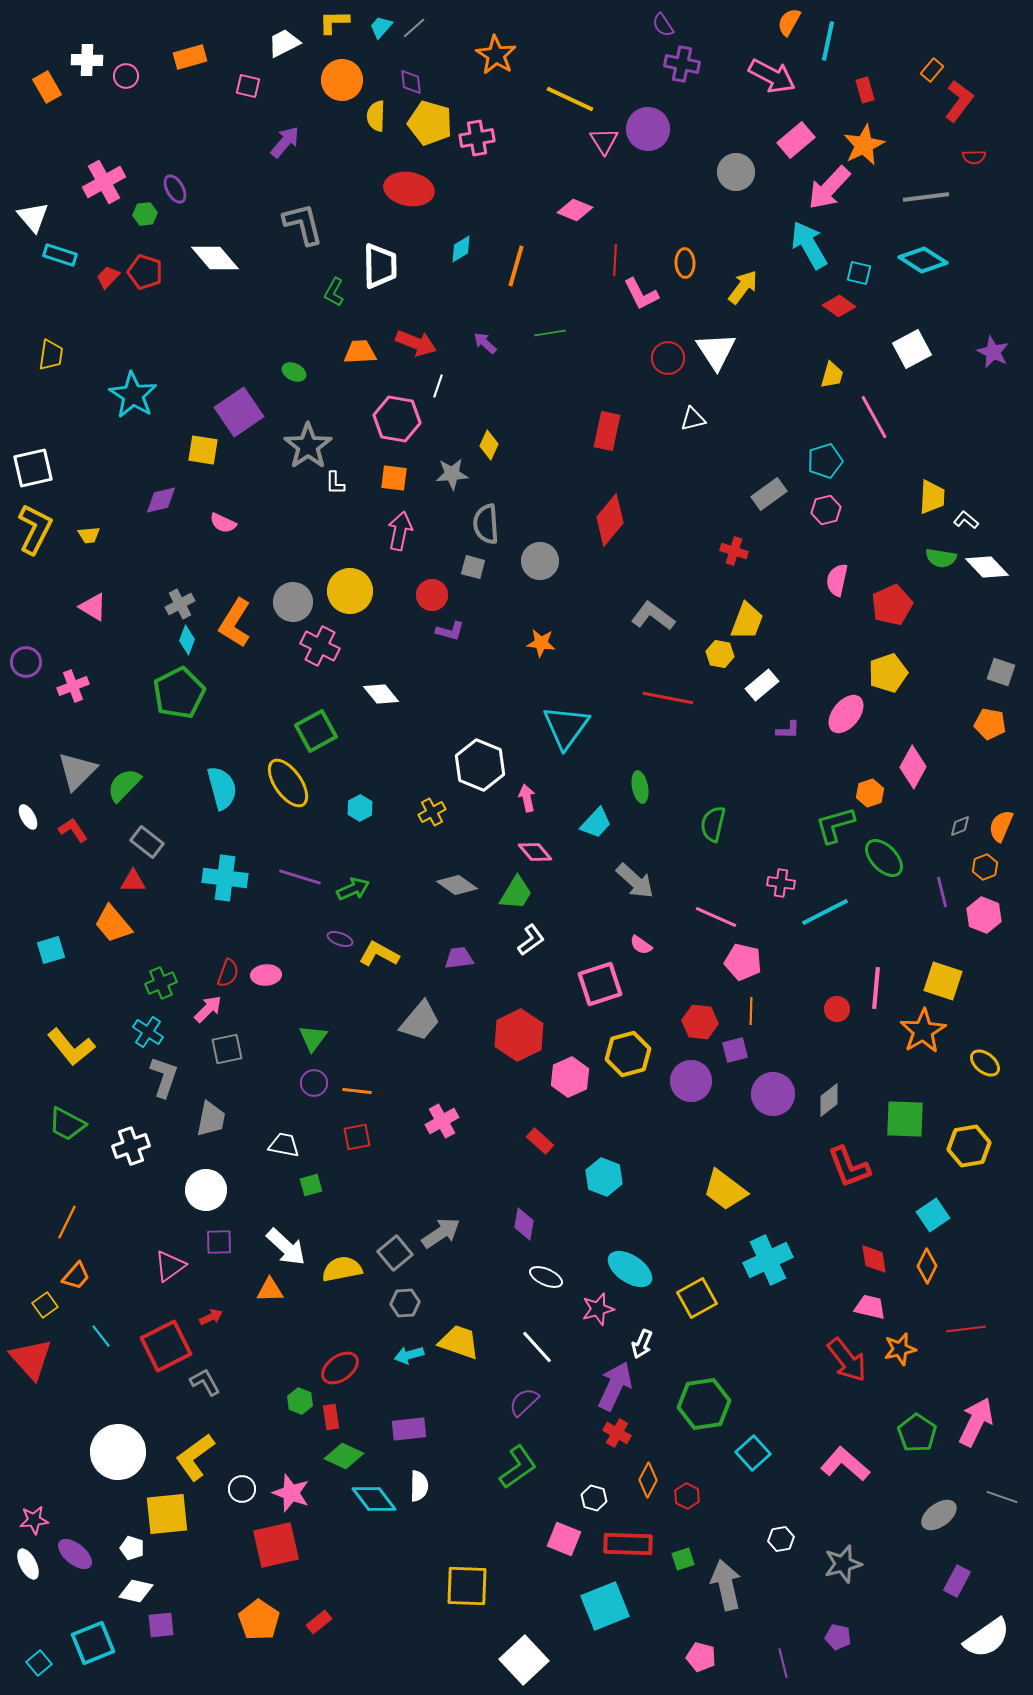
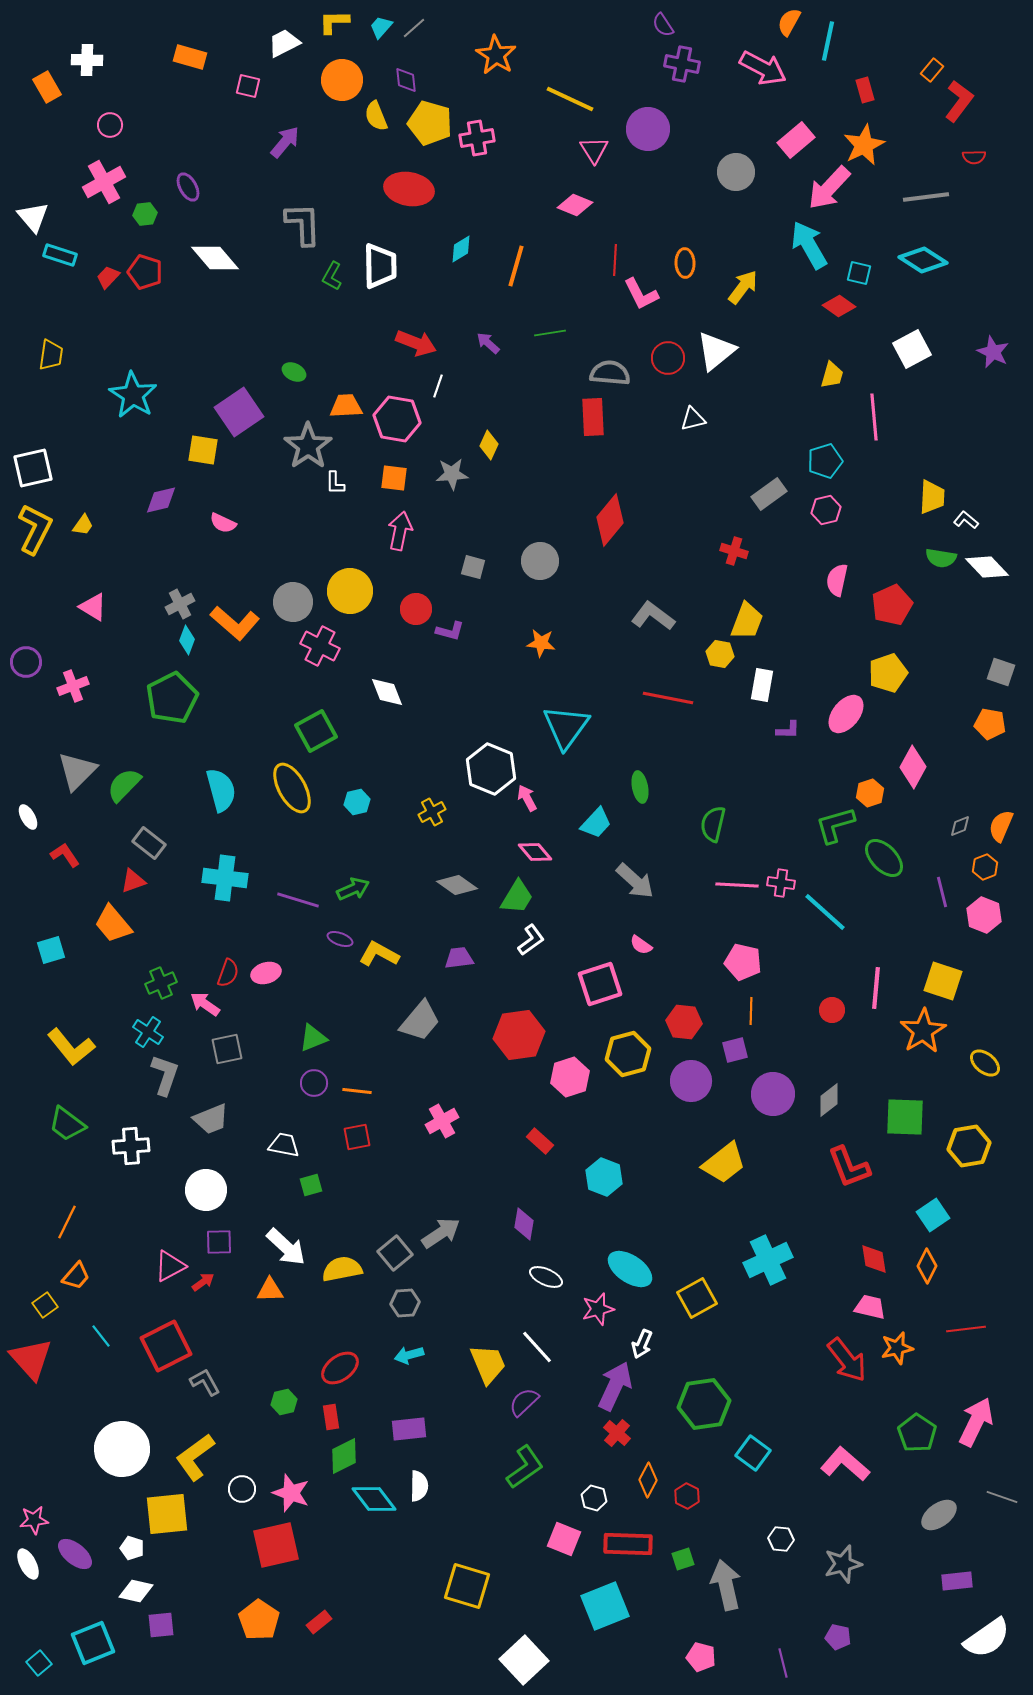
orange rectangle at (190, 57): rotated 32 degrees clockwise
pink circle at (126, 76): moved 16 px left, 49 px down
pink arrow at (772, 76): moved 9 px left, 8 px up
purple diamond at (411, 82): moved 5 px left, 2 px up
yellow semicircle at (376, 116): rotated 24 degrees counterclockwise
pink triangle at (604, 141): moved 10 px left, 9 px down
purple ellipse at (175, 189): moved 13 px right, 2 px up
pink diamond at (575, 210): moved 5 px up
gray L-shape at (303, 224): rotated 12 degrees clockwise
green L-shape at (334, 292): moved 2 px left, 16 px up
purple arrow at (485, 343): moved 3 px right
white triangle at (716, 351): rotated 24 degrees clockwise
orange trapezoid at (360, 352): moved 14 px left, 54 px down
pink line at (874, 417): rotated 24 degrees clockwise
red rectangle at (607, 431): moved 14 px left, 14 px up; rotated 15 degrees counterclockwise
gray semicircle at (486, 524): moved 124 px right, 151 px up; rotated 99 degrees clockwise
yellow trapezoid at (89, 535): moved 6 px left, 10 px up; rotated 50 degrees counterclockwise
red circle at (432, 595): moved 16 px left, 14 px down
orange L-shape at (235, 623): rotated 81 degrees counterclockwise
white rectangle at (762, 685): rotated 40 degrees counterclockwise
green pentagon at (179, 693): moved 7 px left, 5 px down
white diamond at (381, 694): moved 6 px right, 2 px up; rotated 18 degrees clockwise
white hexagon at (480, 765): moved 11 px right, 4 px down
yellow ellipse at (288, 783): moved 4 px right, 5 px down; rotated 6 degrees clockwise
cyan semicircle at (222, 788): moved 1 px left, 2 px down
pink arrow at (527, 798): rotated 16 degrees counterclockwise
cyan hexagon at (360, 808): moved 3 px left, 6 px up; rotated 15 degrees clockwise
red L-shape at (73, 830): moved 8 px left, 25 px down
gray rectangle at (147, 842): moved 2 px right, 1 px down
purple line at (300, 877): moved 2 px left, 23 px down
red triangle at (133, 881): rotated 20 degrees counterclockwise
green trapezoid at (516, 893): moved 1 px right, 4 px down
cyan line at (825, 912): rotated 69 degrees clockwise
pink line at (716, 917): moved 21 px right, 32 px up; rotated 21 degrees counterclockwise
pink ellipse at (266, 975): moved 2 px up; rotated 12 degrees counterclockwise
pink arrow at (208, 1009): moved 3 px left, 5 px up; rotated 100 degrees counterclockwise
red circle at (837, 1009): moved 5 px left, 1 px down
red hexagon at (700, 1022): moved 16 px left
red hexagon at (519, 1035): rotated 18 degrees clockwise
green triangle at (313, 1038): rotated 32 degrees clockwise
gray L-shape at (164, 1077): moved 1 px right, 2 px up
pink hexagon at (570, 1077): rotated 6 degrees clockwise
gray trapezoid at (211, 1119): rotated 57 degrees clockwise
green square at (905, 1119): moved 2 px up
green trapezoid at (67, 1124): rotated 9 degrees clockwise
white cross at (131, 1146): rotated 15 degrees clockwise
yellow trapezoid at (725, 1190): moved 1 px left, 27 px up; rotated 75 degrees counterclockwise
pink triangle at (170, 1266): rotated 8 degrees clockwise
red arrow at (211, 1317): moved 8 px left, 35 px up; rotated 10 degrees counterclockwise
yellow trapezoid at (459, 1342): moved 29 px right, 22 px down; rotated 48 degrees clockwise
orange star at (900, 1349): moved 3 px left, 1 px up
green hexagon at (300, 1401): moved 16 px left, 1 px down; rotated 25 degrees clockwise
red cross at (617, 1433): rotated 12 degrees clockwise
white circle at (118, 1452): moved 4 px right, 3 px up
cyan square at (753, 1453): rotated 12 degrees counterclockwise
green diamond at (344, 1456): rotated 51 degrees counterclockwise
green L-shape at (518, 1467): moved 7 px right
white hexagon at (781, 1539): rotated 15 degrees clockwise
purple rectangle at (957, 1581): rotated 56 degrees clockwise
yellow square at (467, 1586): rotated 15 degrees clockwise
